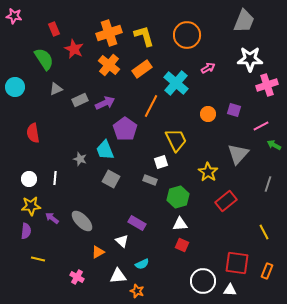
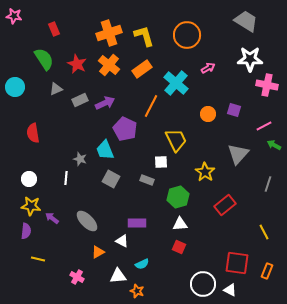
gray trapezoid at (244, 21): moved 2 px right; rotated 80 degrees counterclockwise
red star at (74, 49): moved 3 px right, 15 px down
pink cross at (267, 85): rotated 30 degrees clockwise
pink line at (261, 126): moved 3 px right
purple pentagon at (125, 129): rotated 10 degrees counterclockwise
white square at (161, 162): rotated 16 degrees clockwise
yellow star at (208, 172): moved 3 px left
white line at (55, 178): moved 11 px right
gray rectangle at (150, 180): moved 3 px left
red rectangle at (226, 201): moved 1 px left, 4 px down
yellow star at (31, 206): rotated 12 degrees clockwise
gray ellipse at (82, 221): moved 5 px right
purple rectangle at (137, 223): rotated 30 degrees counterclockwise
white triangle at (122, 241): rotated 16 degrees counterclockwise
red square at (182, 245): moved 3 px left, 2 px down
white circle at (203, 281): moved 3 px down
white triangle at (230, 290): rotated 24 degrees clockwise
